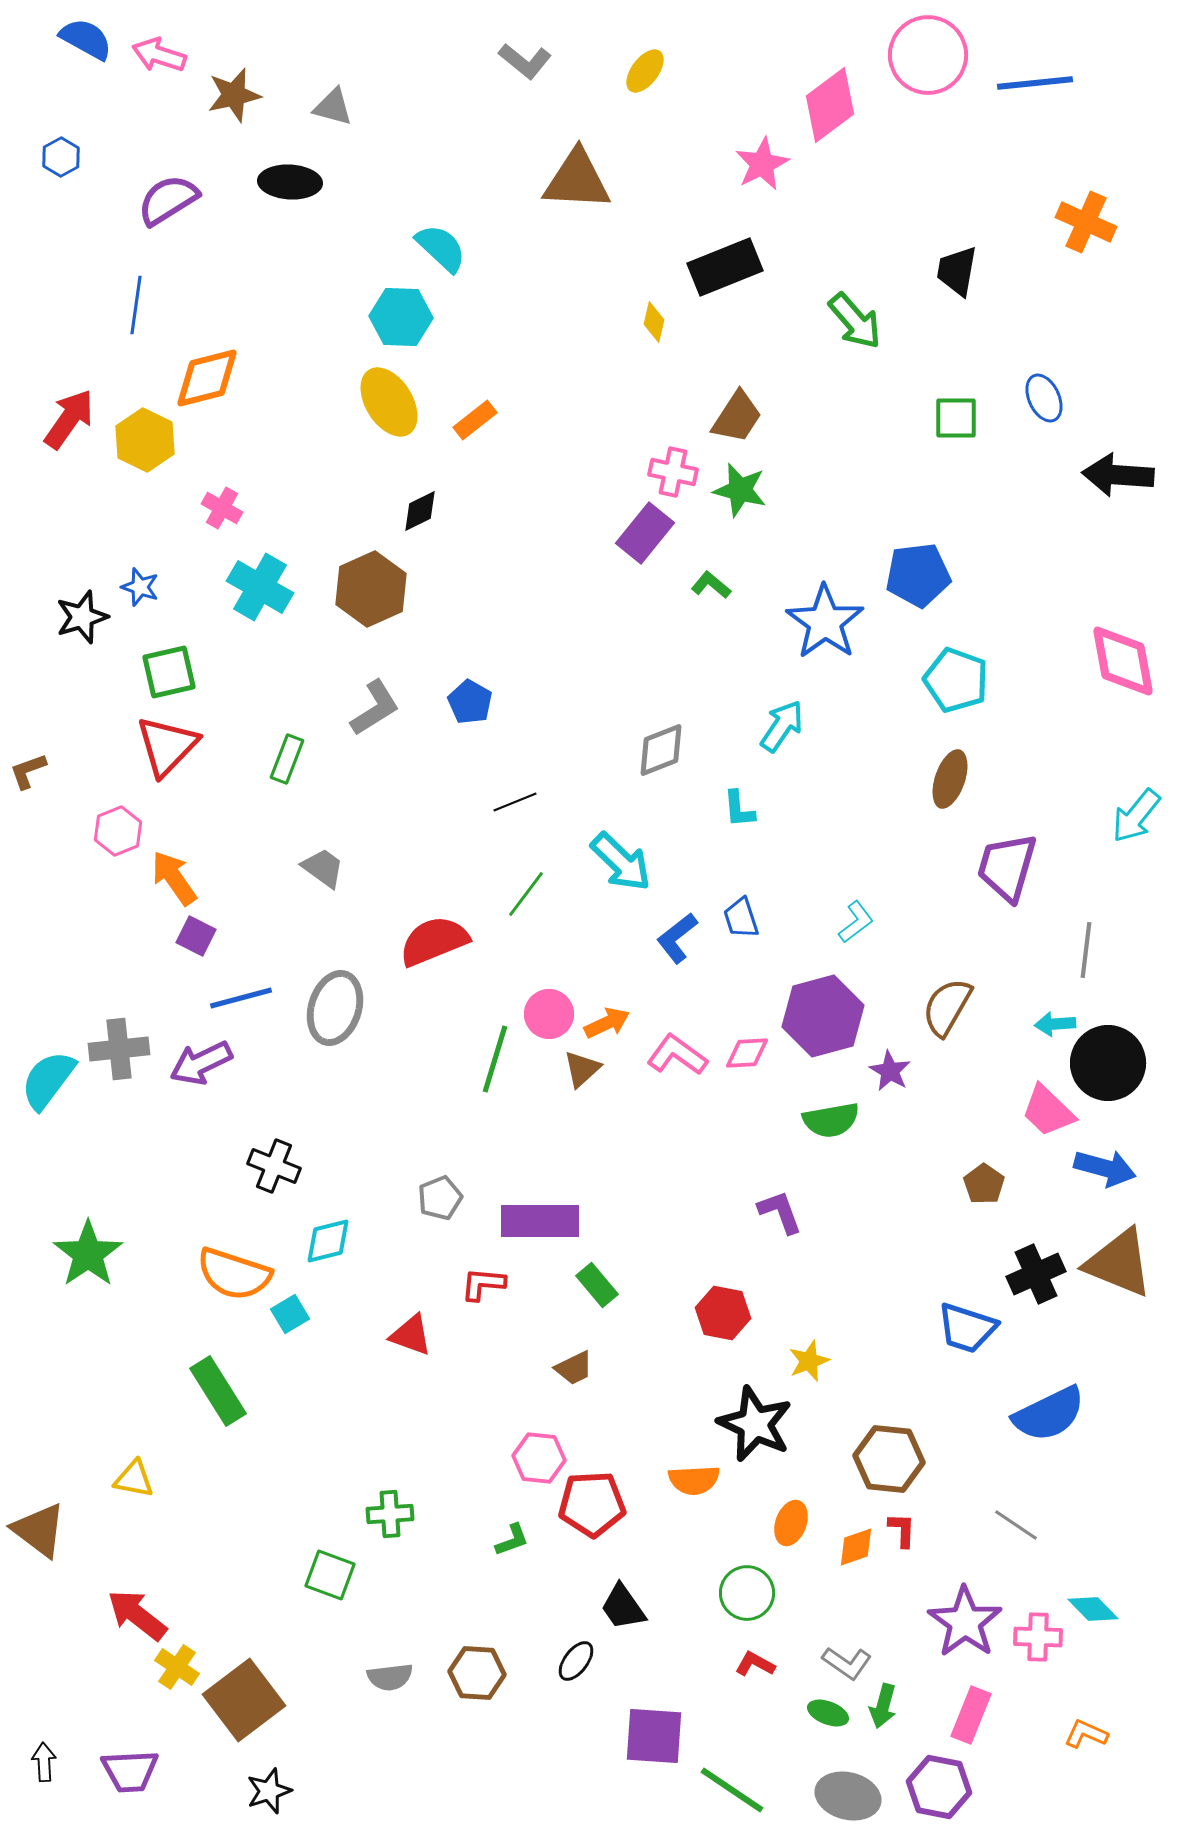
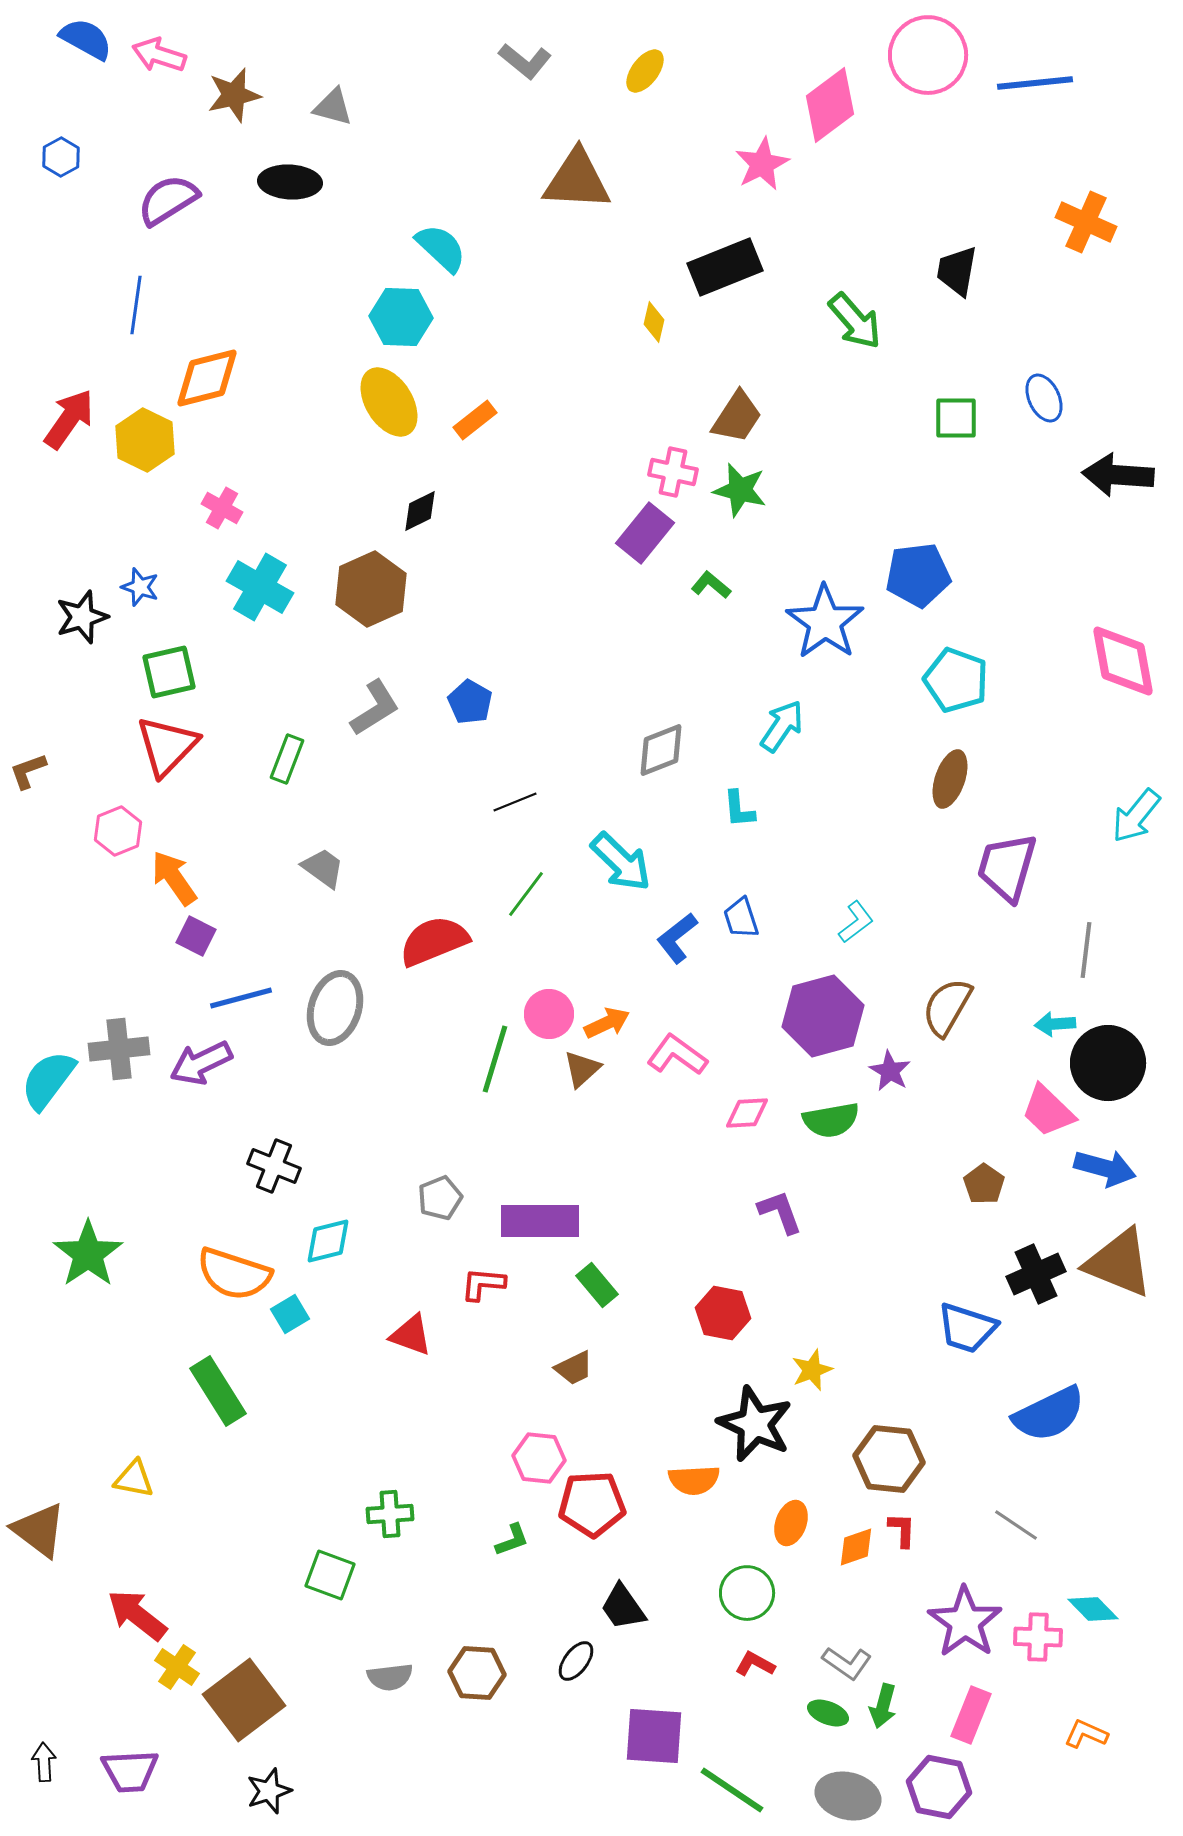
pink diamond at (747, 1053): moved 60 px down
yellow star at (809, 1361): moved 3 px right, 9 px down
